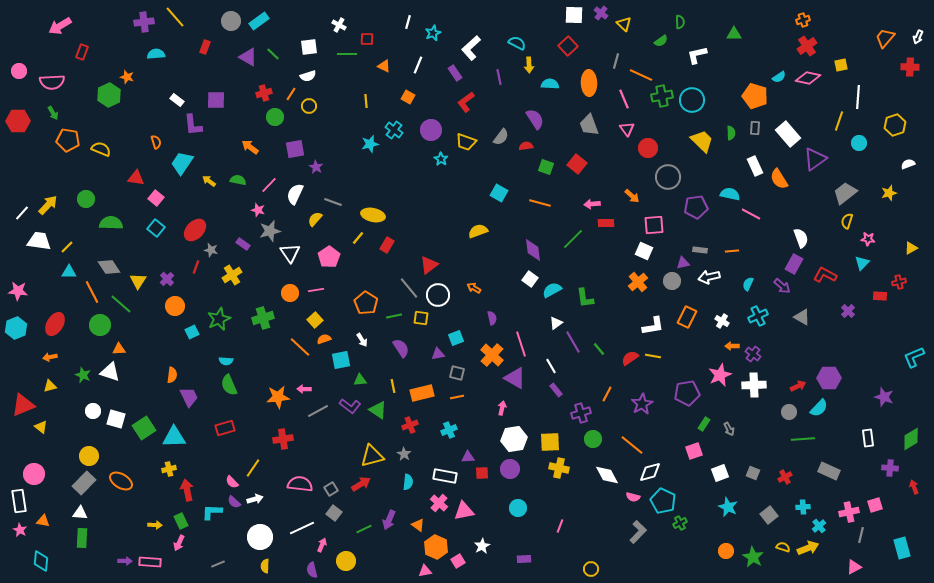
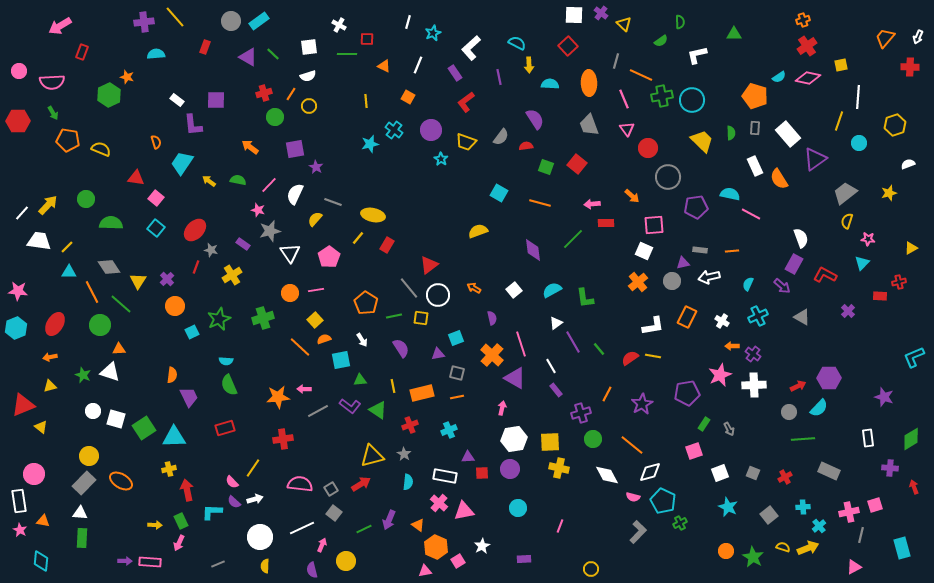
white square at (530, 279): moved 16 px left, 11 px down; rotated 14 degrees clockwise
